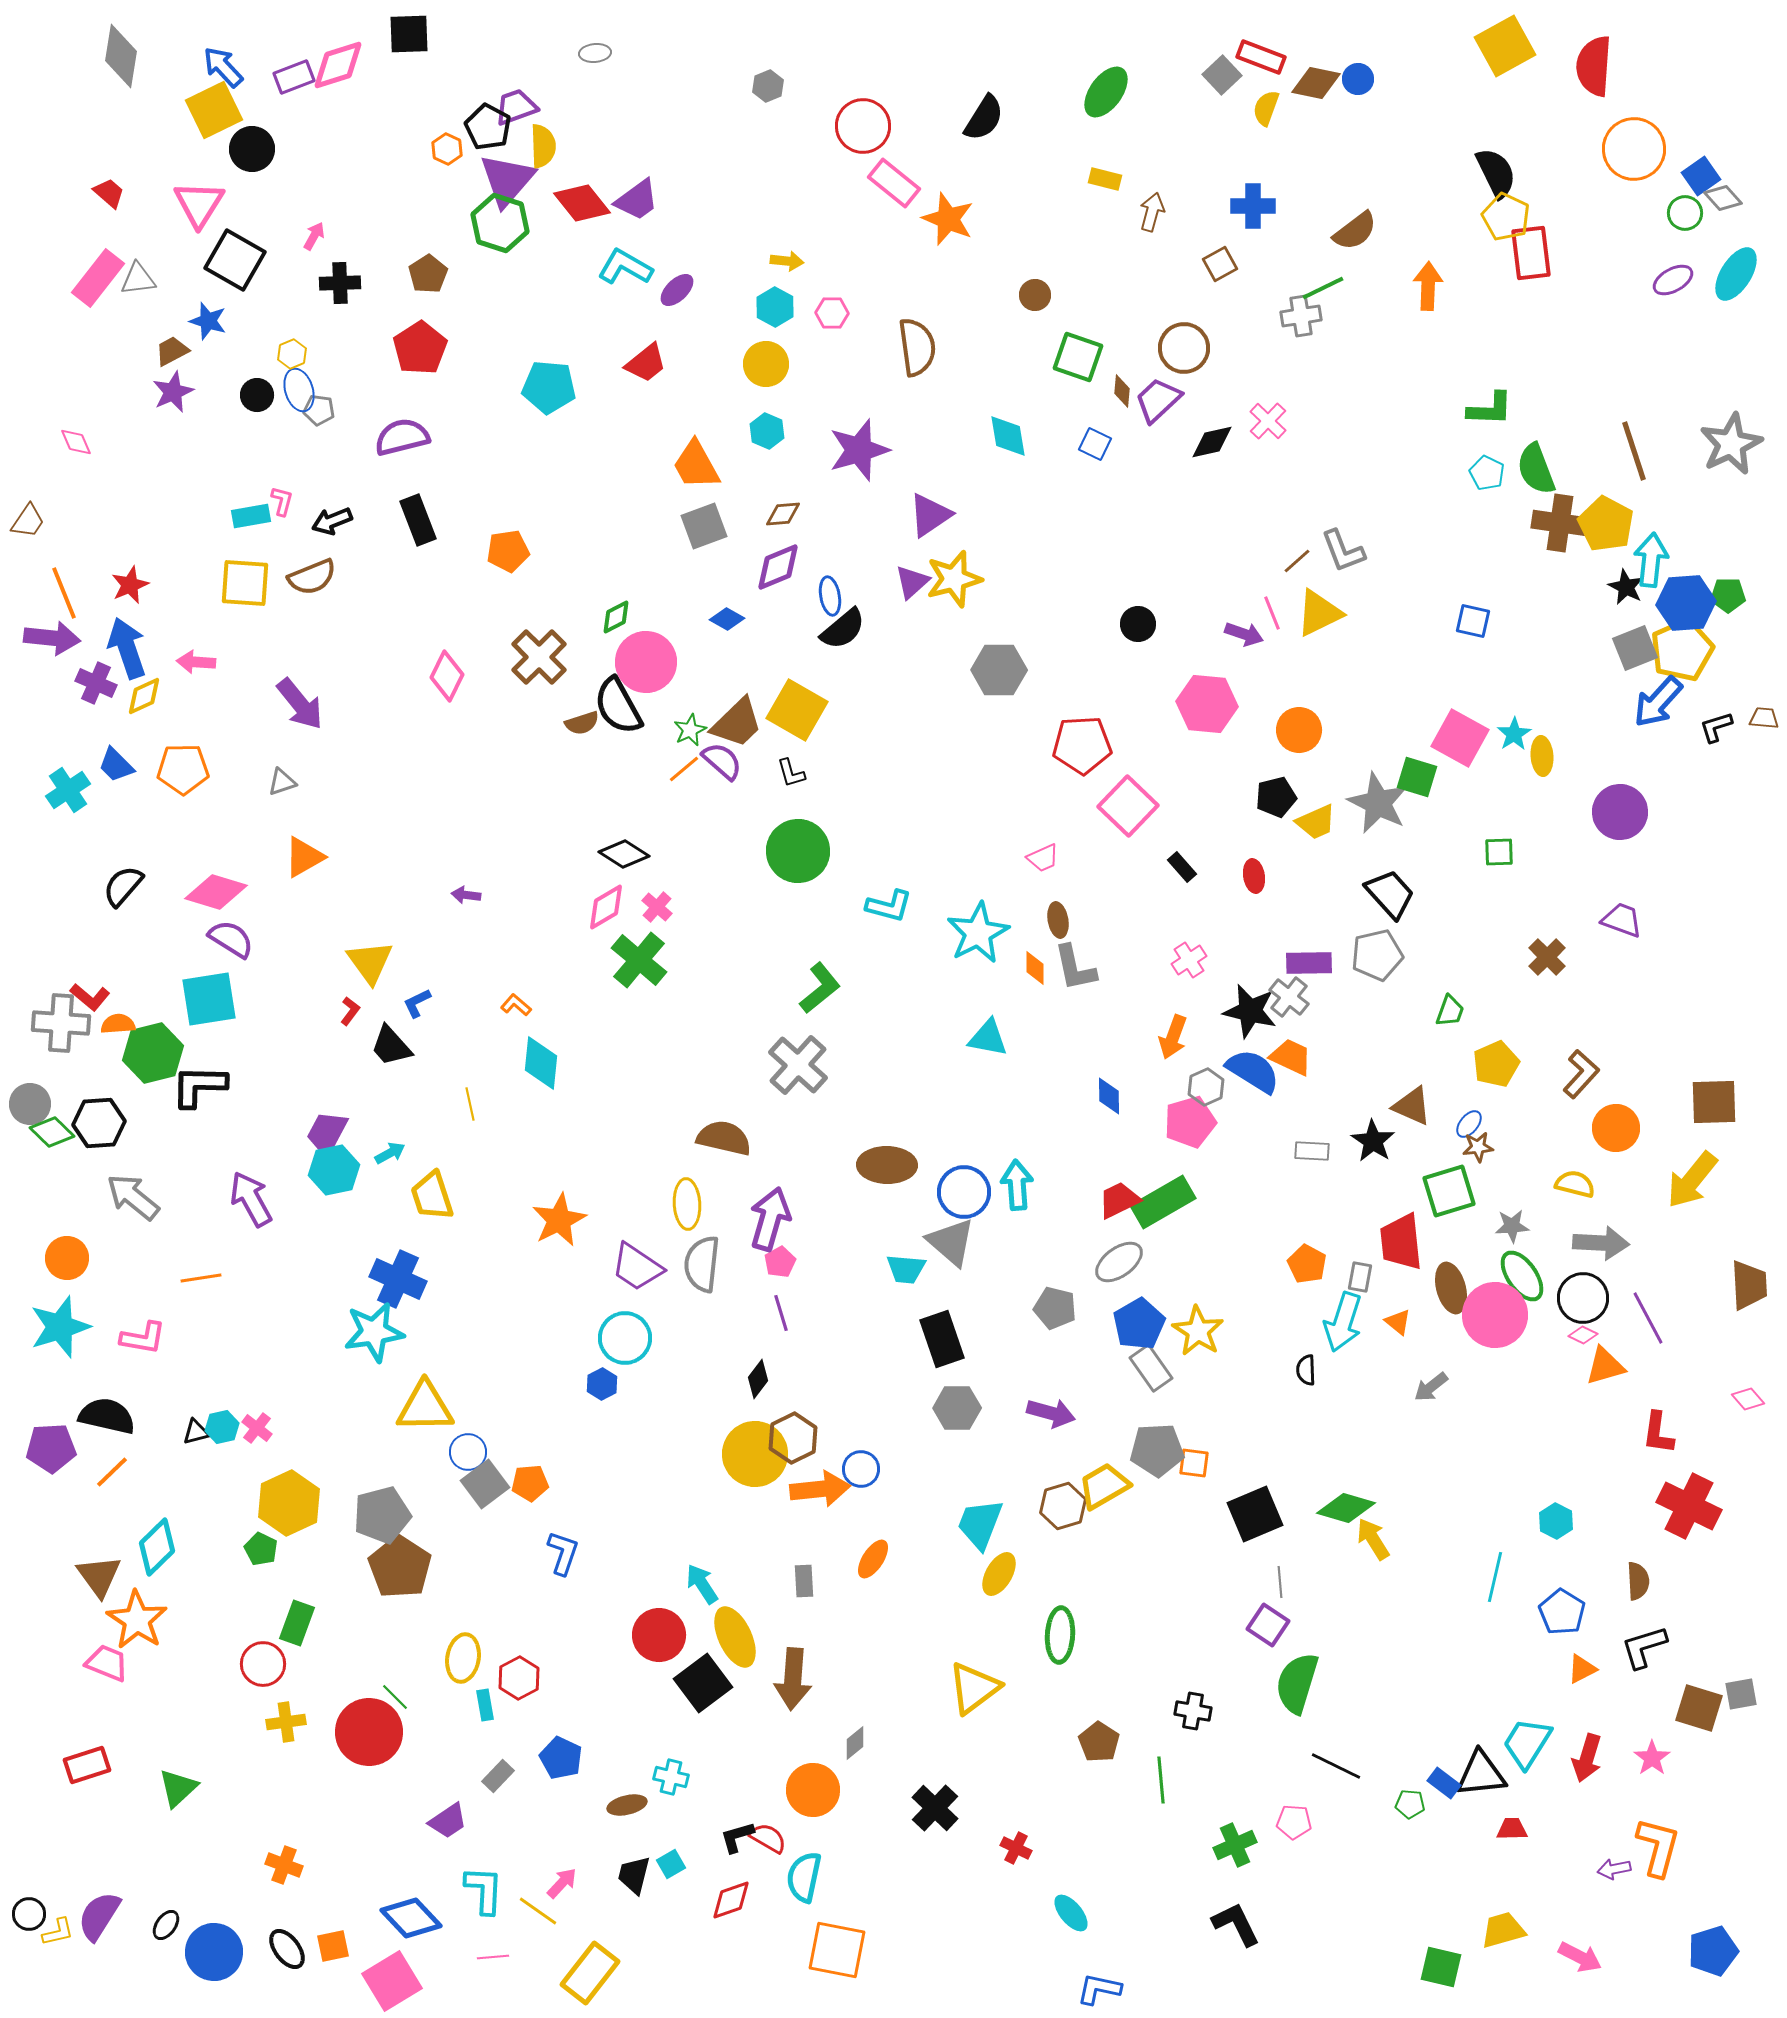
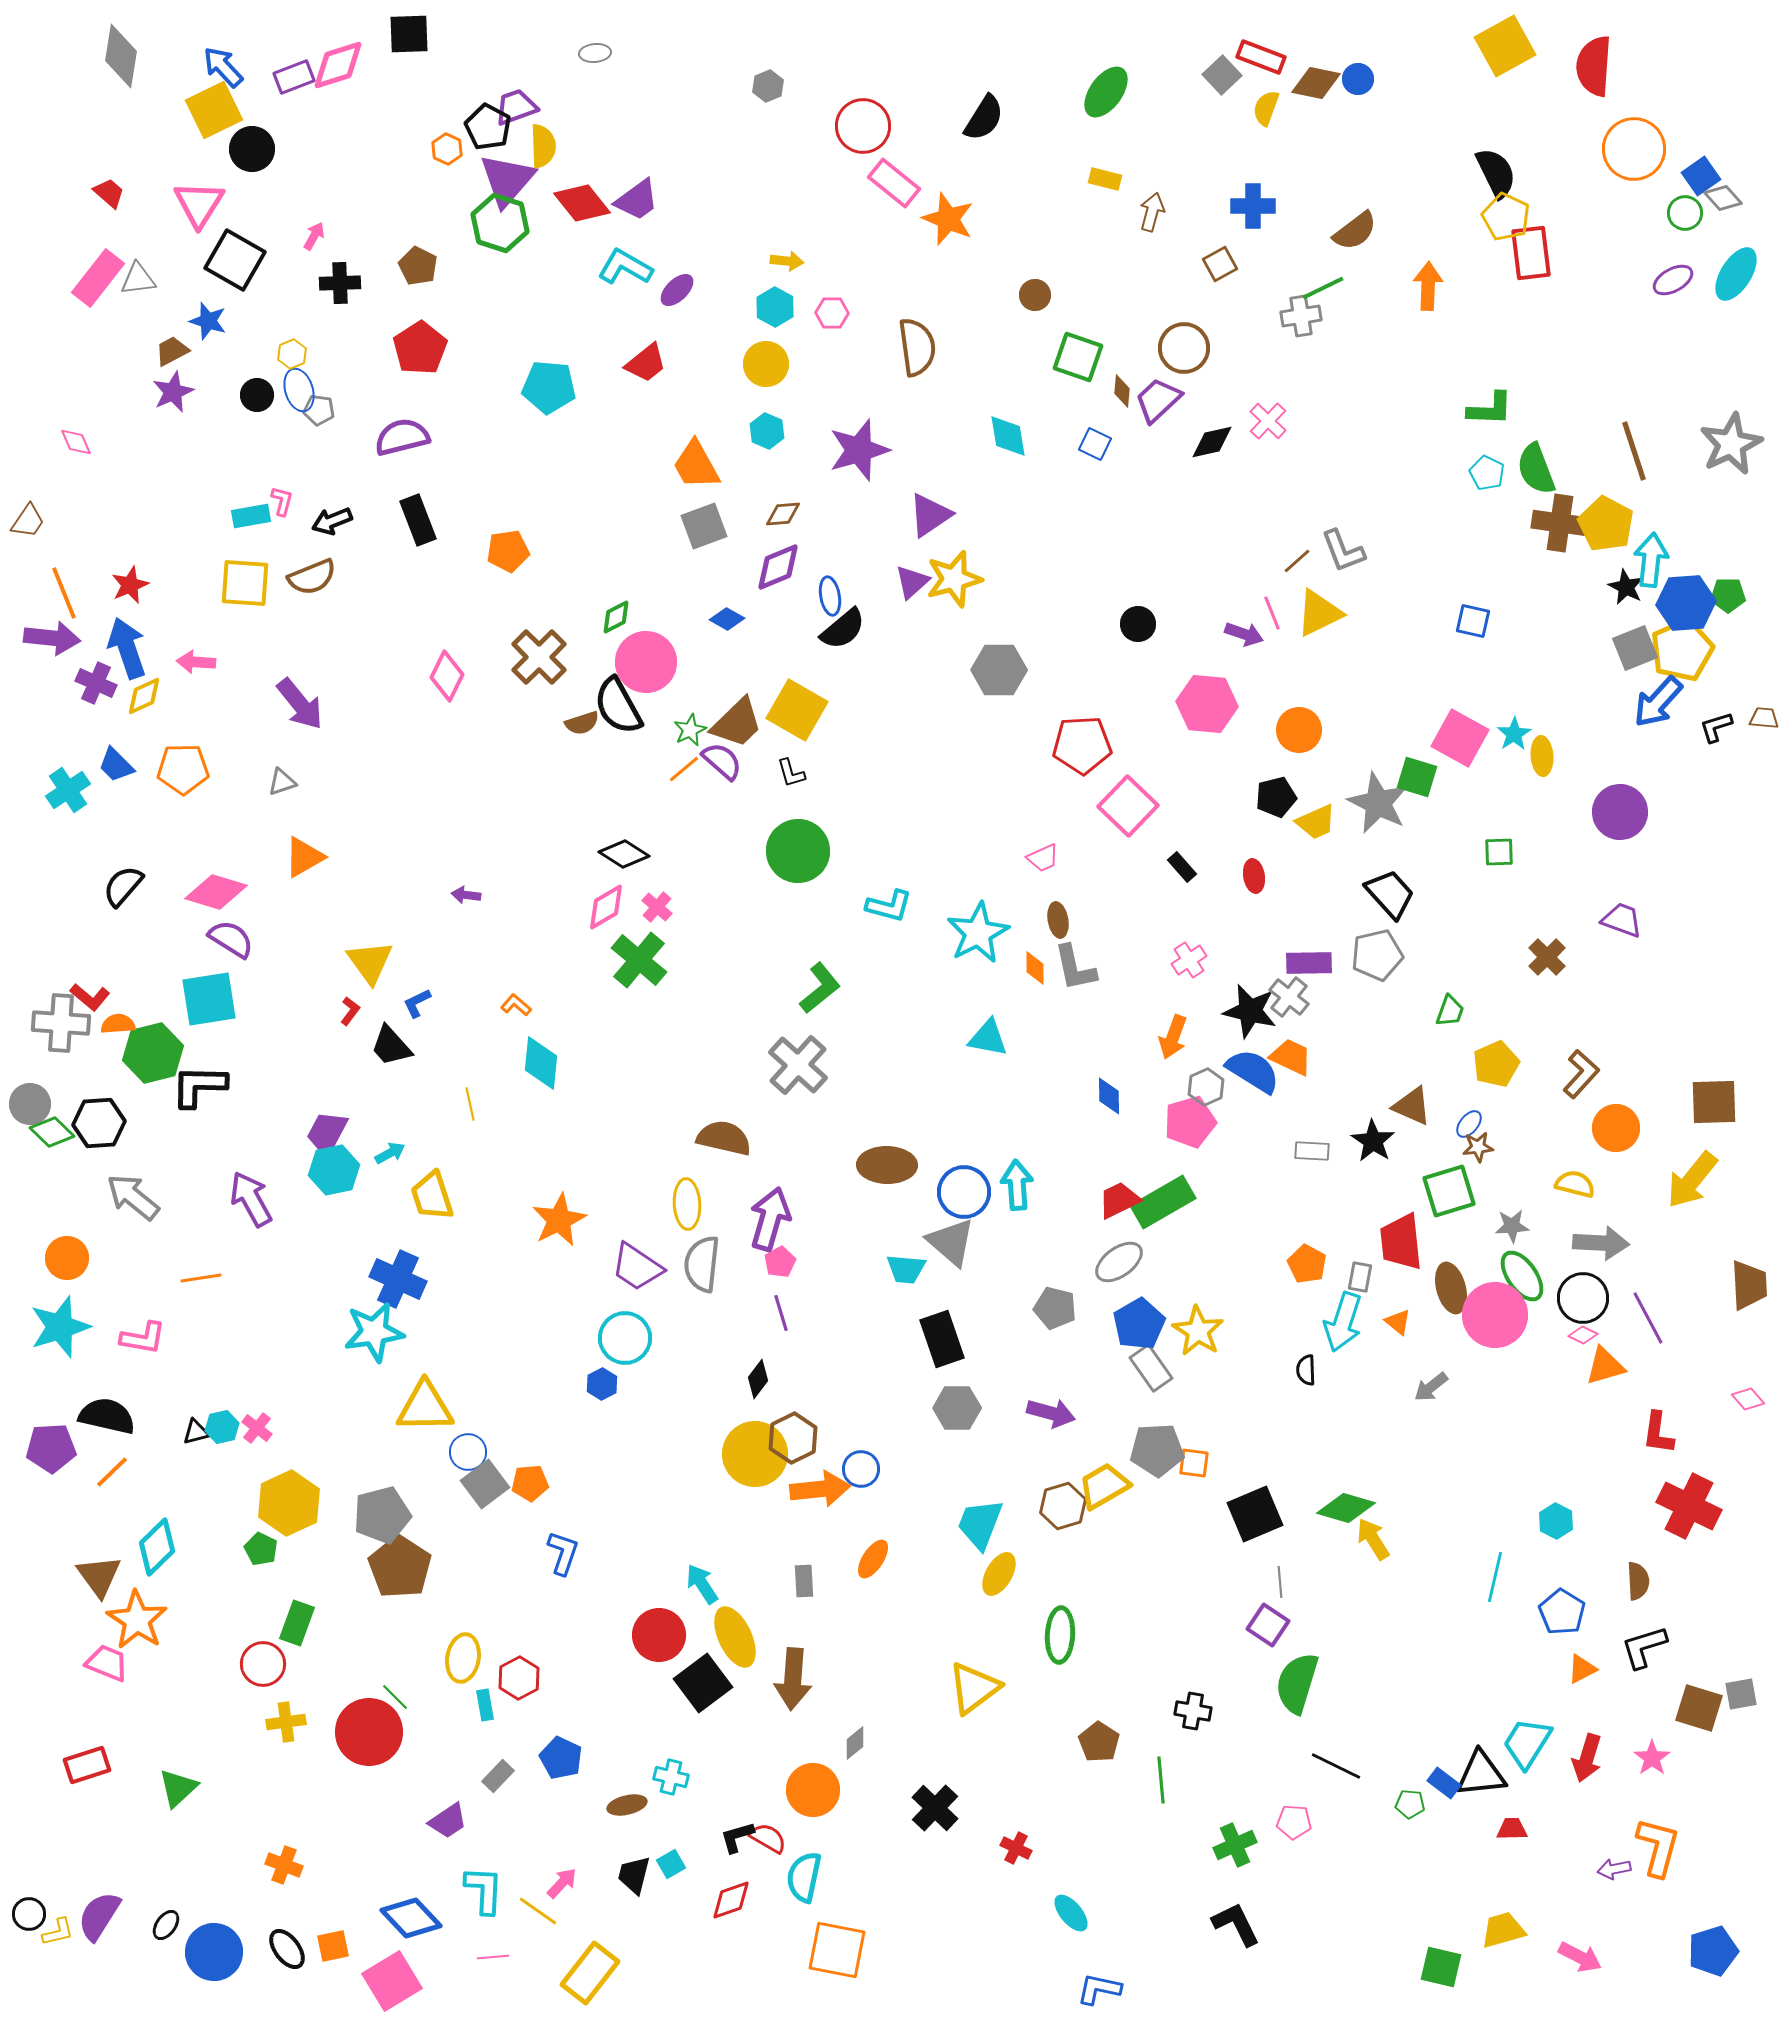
brown pentagon at (428, 274): moved 10 px left, 8 px up; rotated 12 degrees counterclockwise
